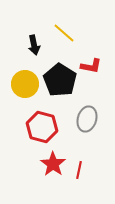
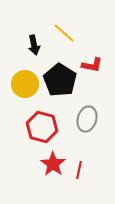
red L-shape: moved 1 px right, 1 px up
